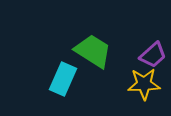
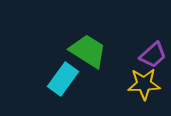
green trapezoid: moved 5 px left
cyan rectangle: rotated 12 degrees clockwise
